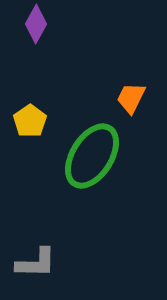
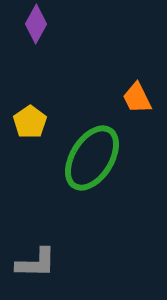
orange trapezoid: moved 6 px right; rotated 52 degrees counterclockwise
yellow pentagon: moved 1 px down
green ellipse: moved 2 px down
